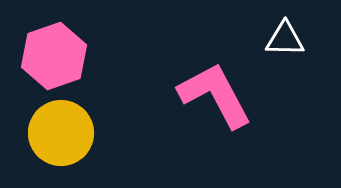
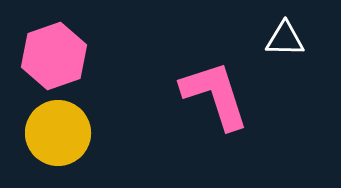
pink L-shape: rotated 10 degrees clockwise
yellow circle: moved 3 px left
